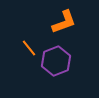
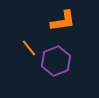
orange L-shape: moved 1 px left, 1 px up; rotated 12 degrees clockwise
